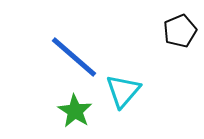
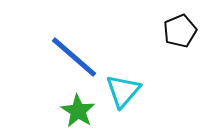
green star: moved 3 px right
